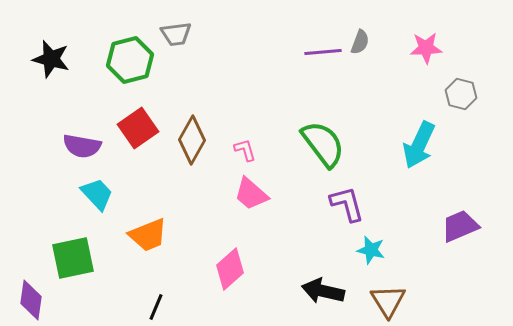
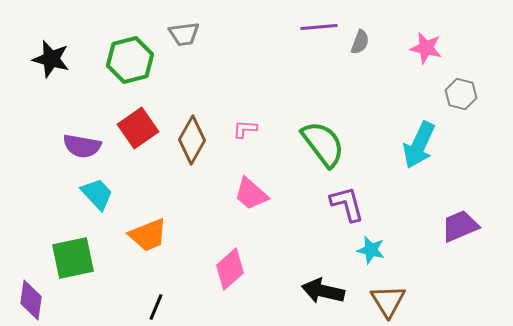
gray trapezoid: moved 8 px right
pink star: rotated 16 degrees clockwise
purple line: moved 4 px left, 25 px up
pink L-shape: moved 21 px up; rotated 70 degrees counterclockwise
